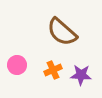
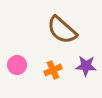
brown semicircle: moved 2 px up
purple star: moved 5 px right, 9 px up
